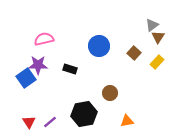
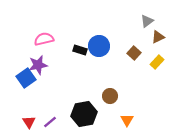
gray triangle: moved 5 px left, 4 px up
brown triangle: rotated 32 degrees clockwise
purple star: rotated 12 degrees counterclockwise
black rectangle: moved 10 px right, 19 px up
brown circle: moved 3 px down
orange triangle: moved 1 px up; rotated 48 degrees counterclockwise
